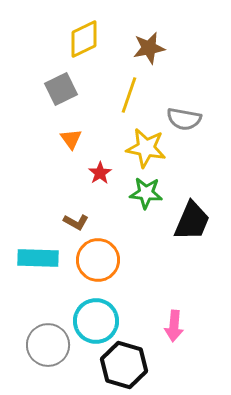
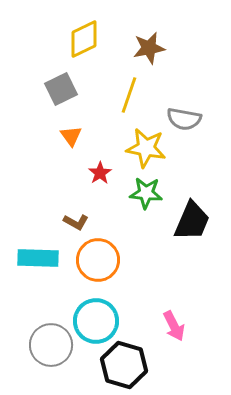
orange triangle: moved 3 px up
pink arrow: rotated 32 degrees counterclockwise
gray circle: moved 3 px right
